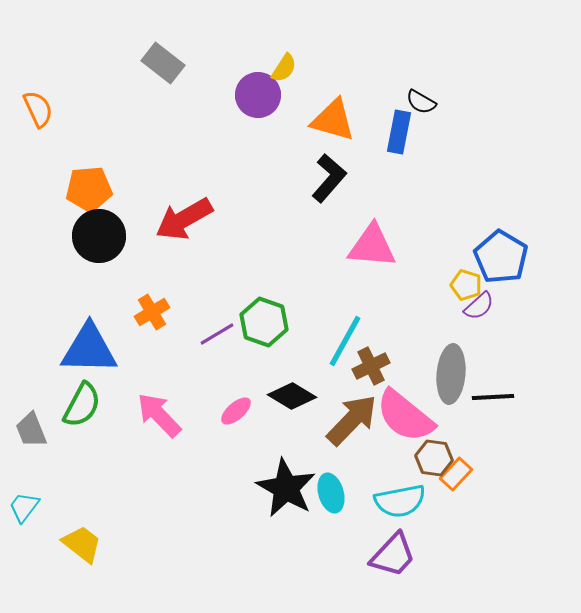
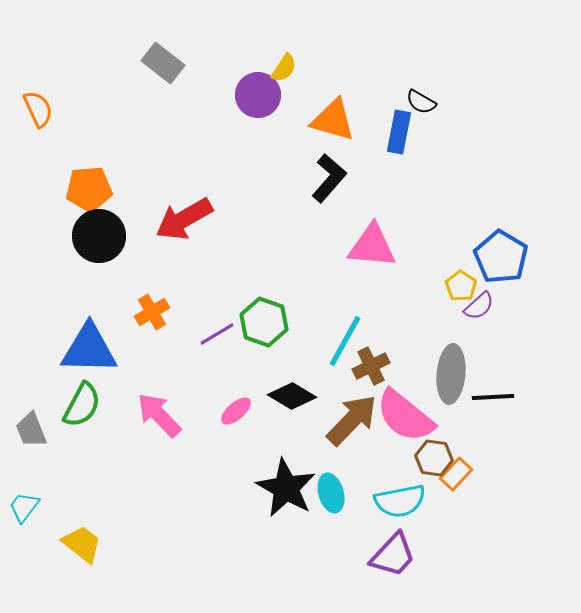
yellow pentagon: moved 5 px left, 1 px down; rotated 16 degrees clockwise
